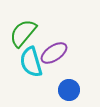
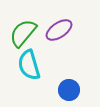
purple ellipse: moved 5 px right, 23 px up
cyan semicircle: moved 2 px left, 3 px down
